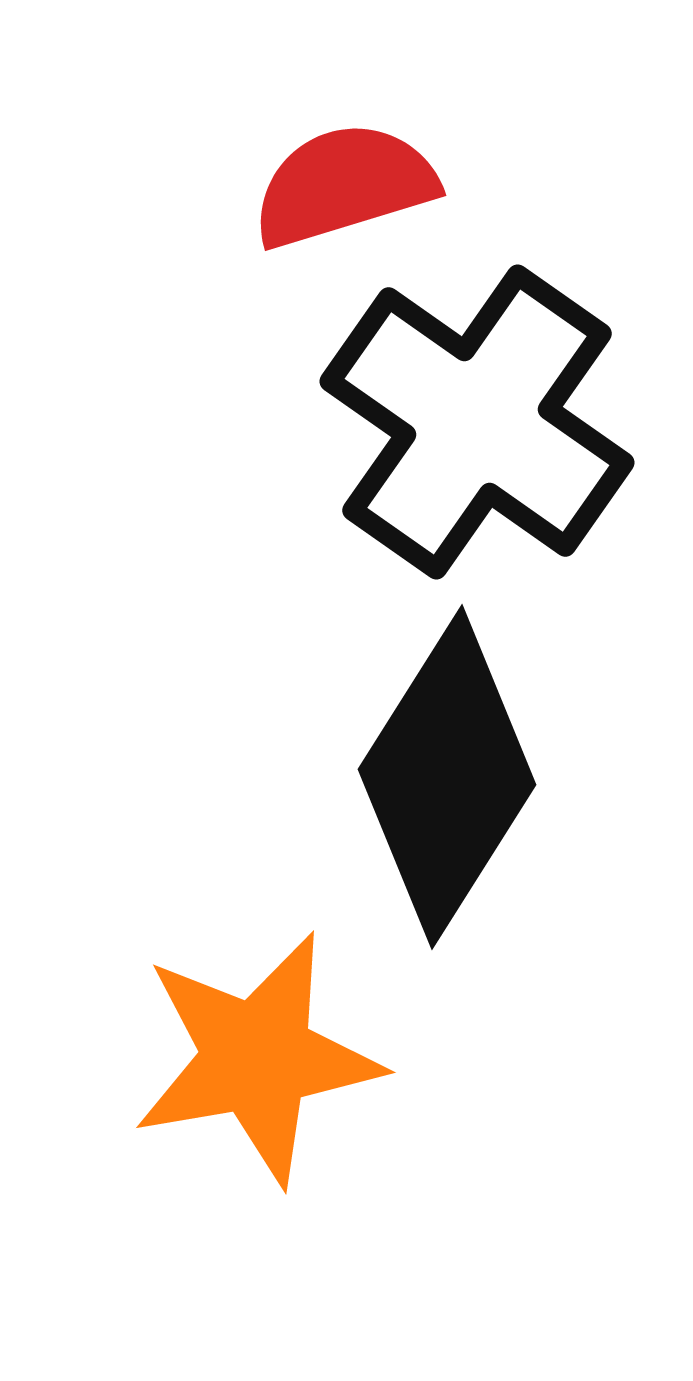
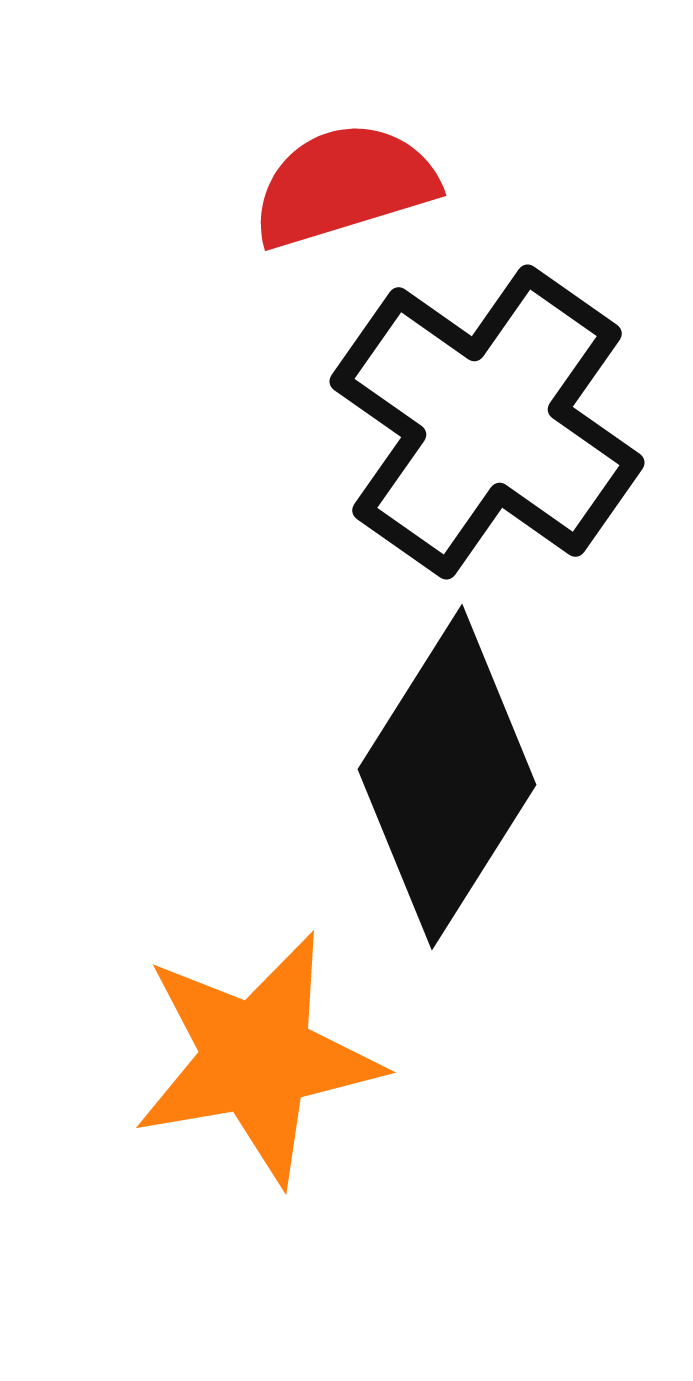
black cross: moved 10 px right
